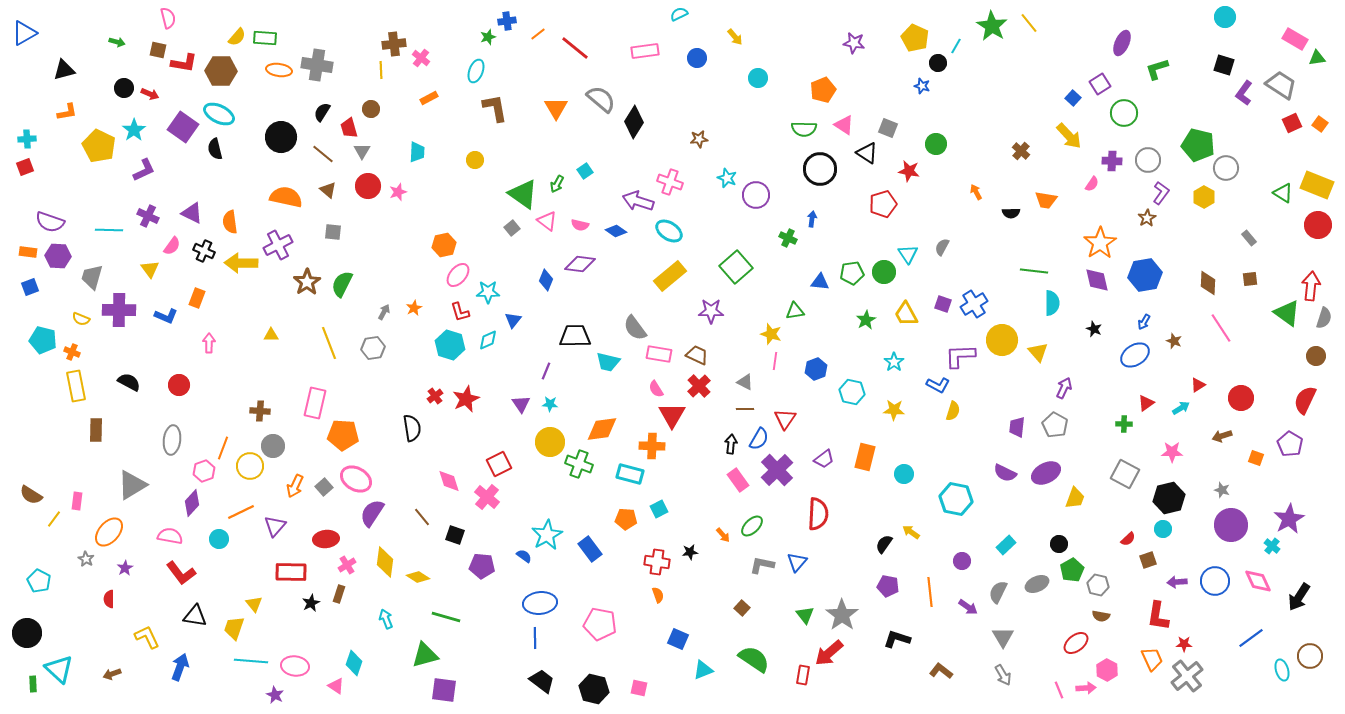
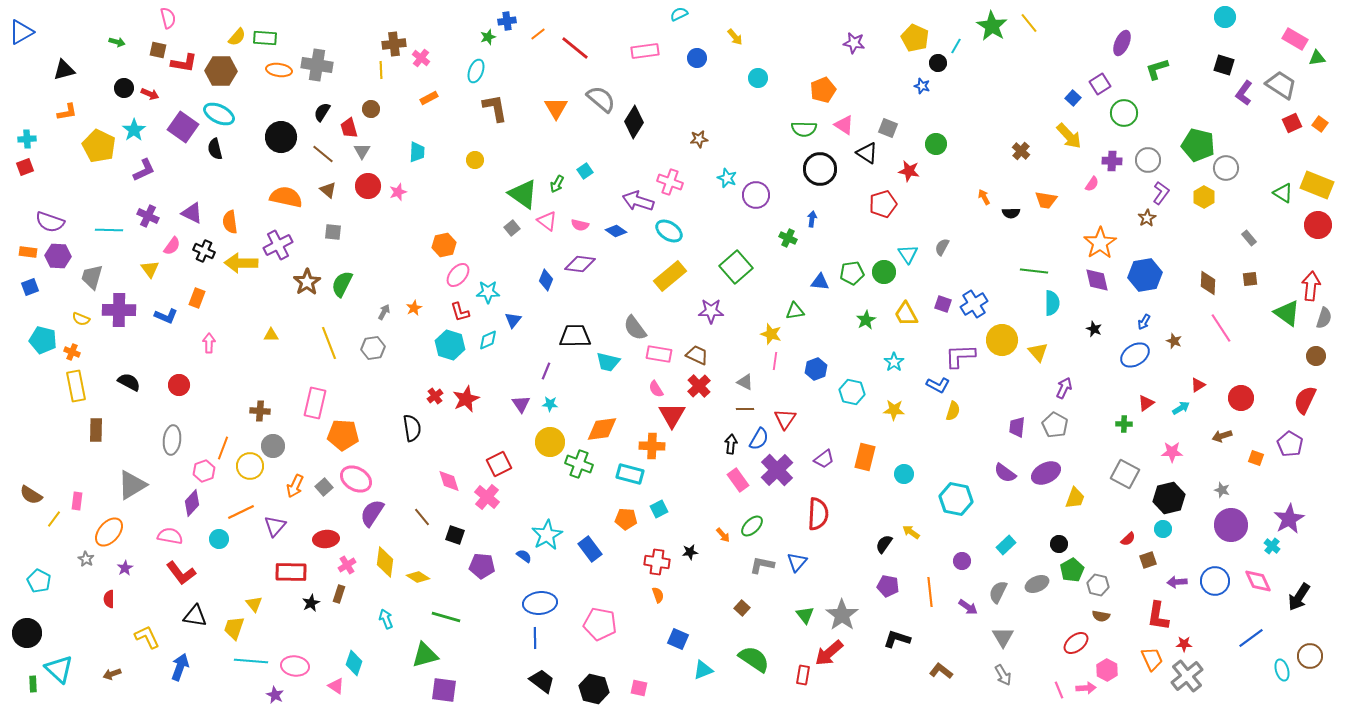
blue triangle at (24, 33): moved 3 px left, 1 px up
orange arrow at (976, 192): moved 8 px right, 5 px down
purple semicircle at (1005, 473): rotated 10 degrees clockwise
